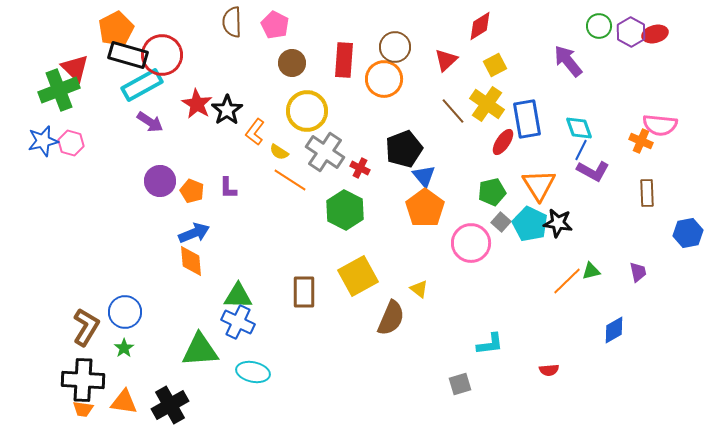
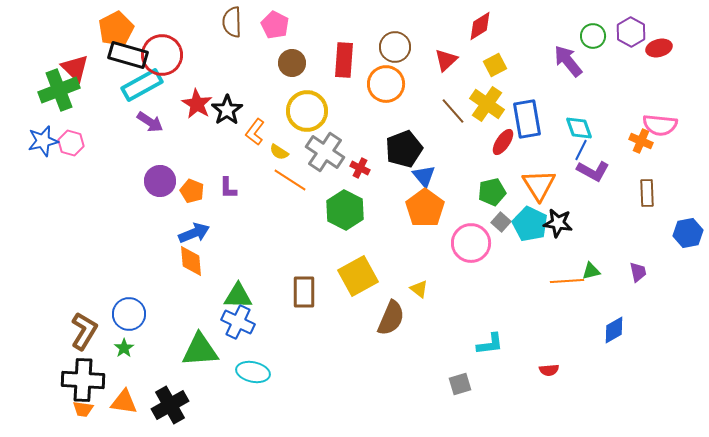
green circle at (599, 26): moved 6 px left, 10 px down
red ellipse at (655, 34): moved 4 px right, 14 px down
orange circle at (384, 79): moved 2 px right, 5 px down
orange line at (567, 281): rotated 40 degrees clockwise
blue circle at (125, 312): moved 4 px right, 2 px down
brown L-shape at (86, 327): moved 2 px left, 4 px down
